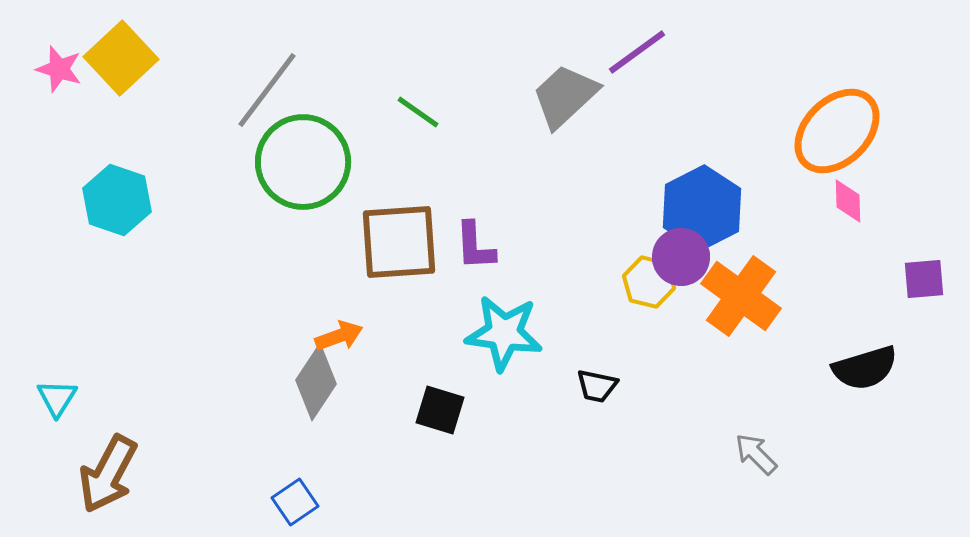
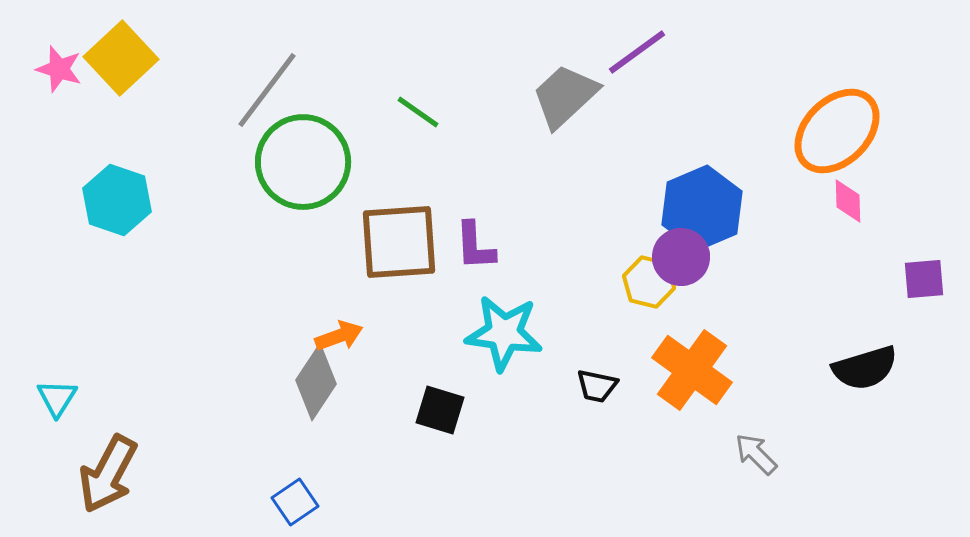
blue hexagon: rotated 4 degrees clockwise
orange cross: moved 49 px left, 74 px down
